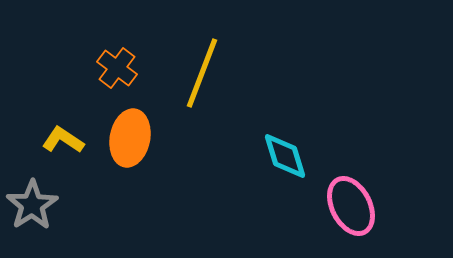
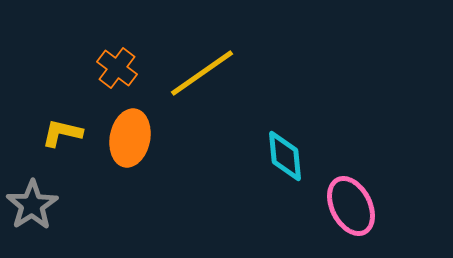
yellow line: rotated 34 degrees clockwise
yellow L-shape: moved 1 px left, 7 px up; rotated 21 degrees counterclockwise
cyan diamond: rotated 12 degrees clockwise
